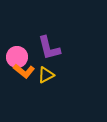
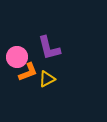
orange L-shape: moved 4 px right, 1 px down; rotated 60 degrees counterclockwise
yellow triangle: moved 1 px right, 4 px down
